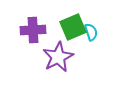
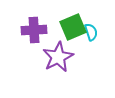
purple cross: moved 1 px right
